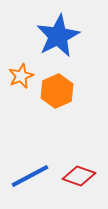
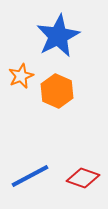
orange hexagon: rotated 12 degrees counterclockwise
red diamond: moved 4 px right, 2 px down
